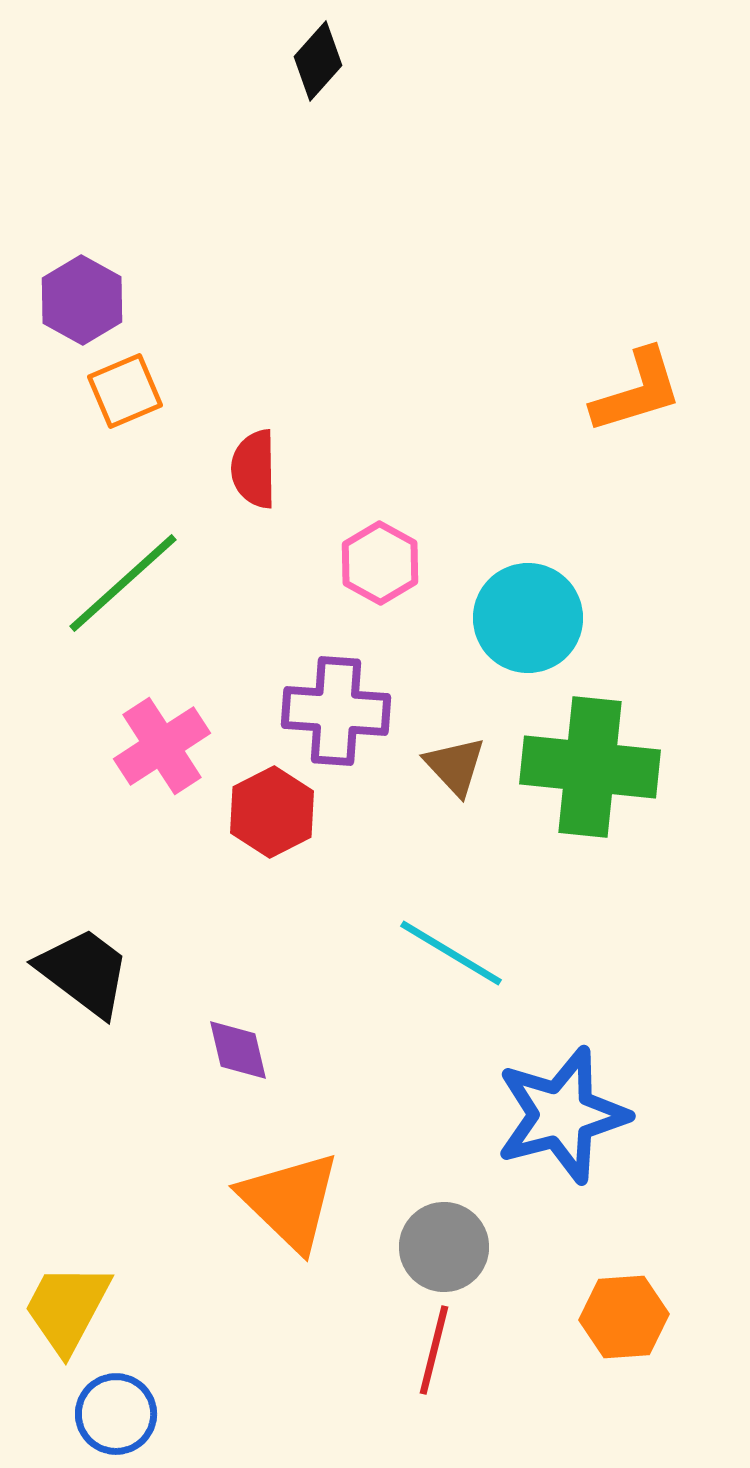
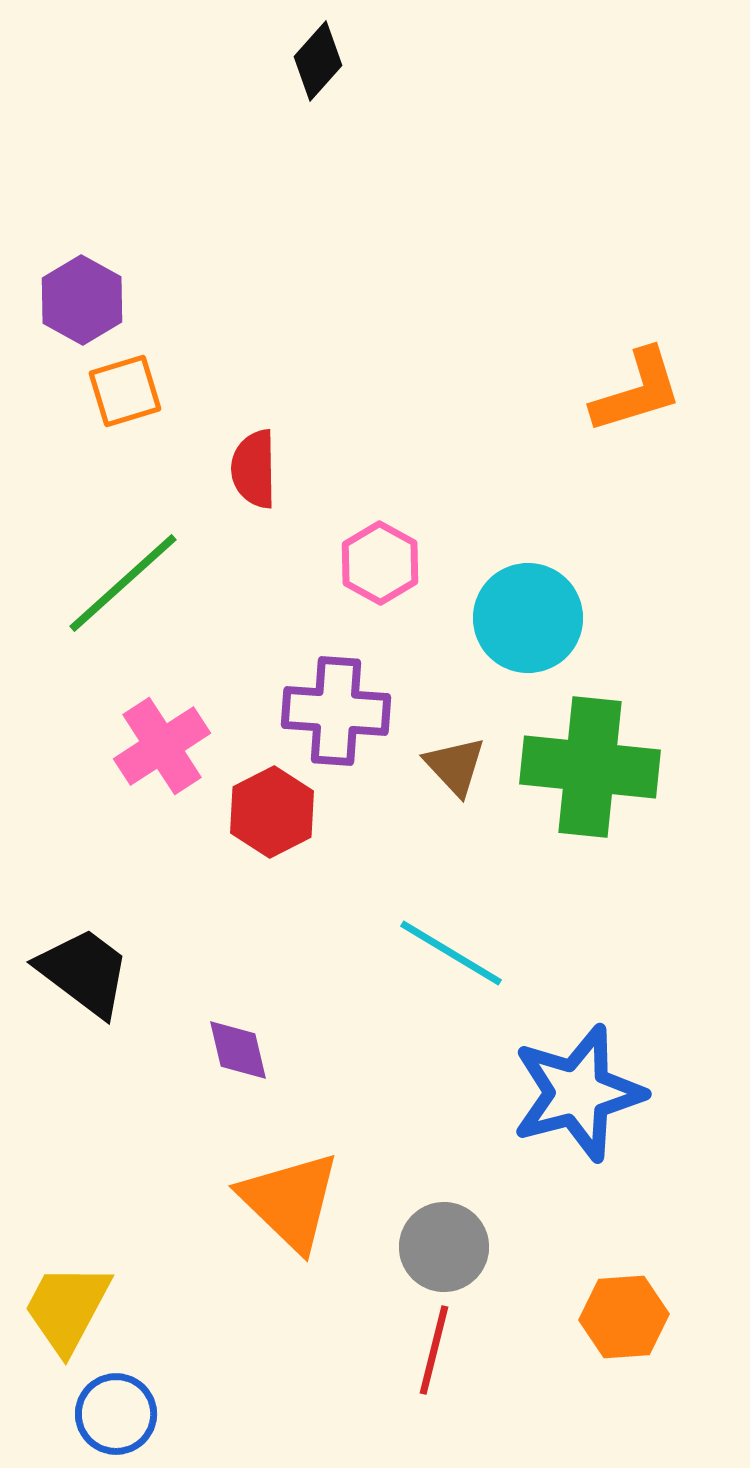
orange square: rotated 6 degrees clockwise
blue star: moved 16 px right, 22 px up
